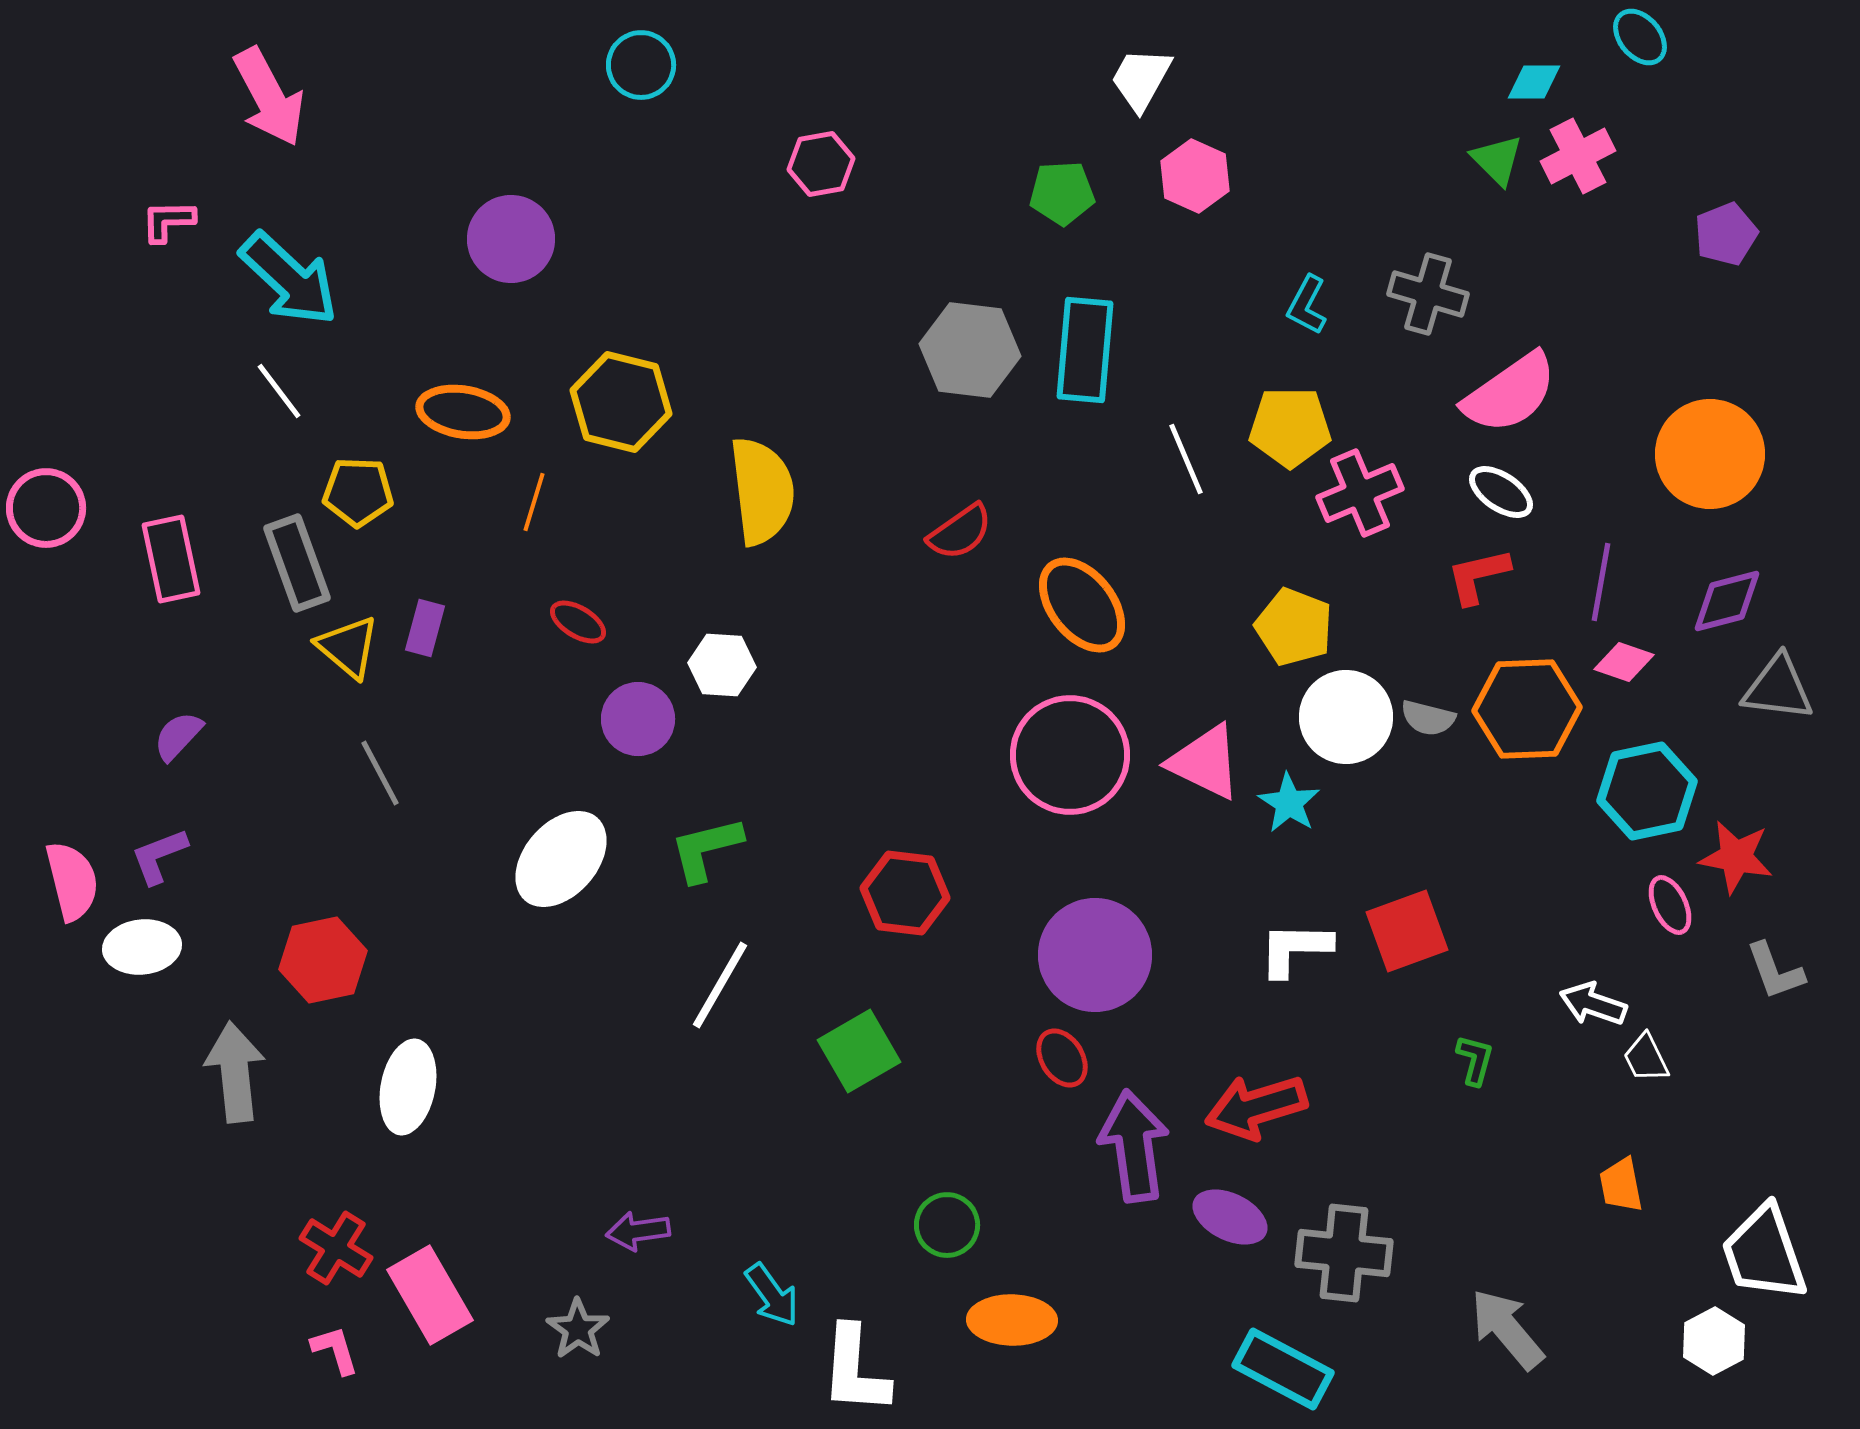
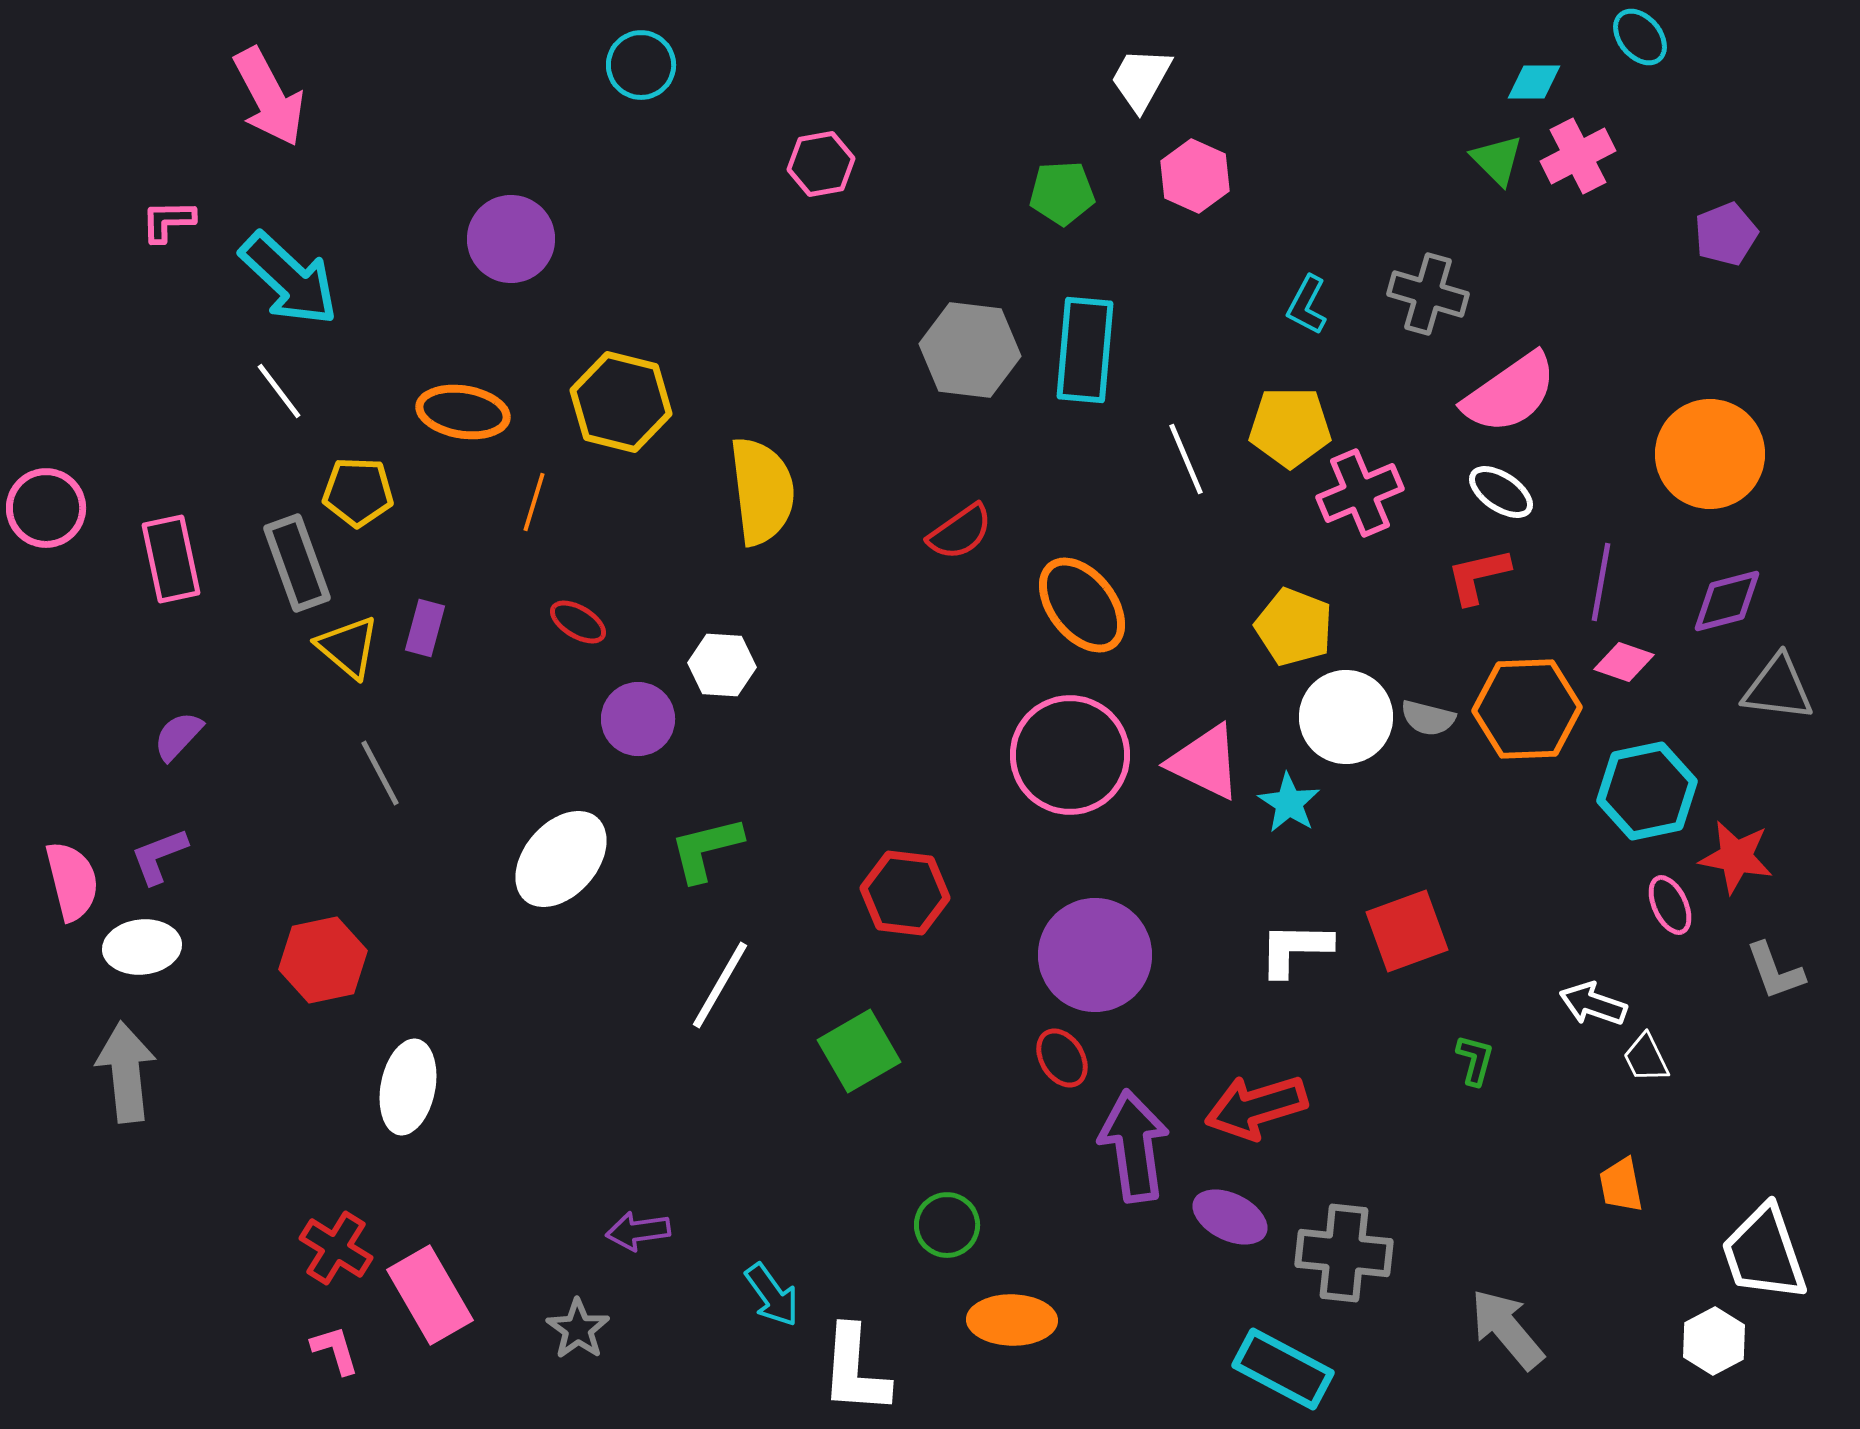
gray arrow at (235, 1072): moved 109 px left
